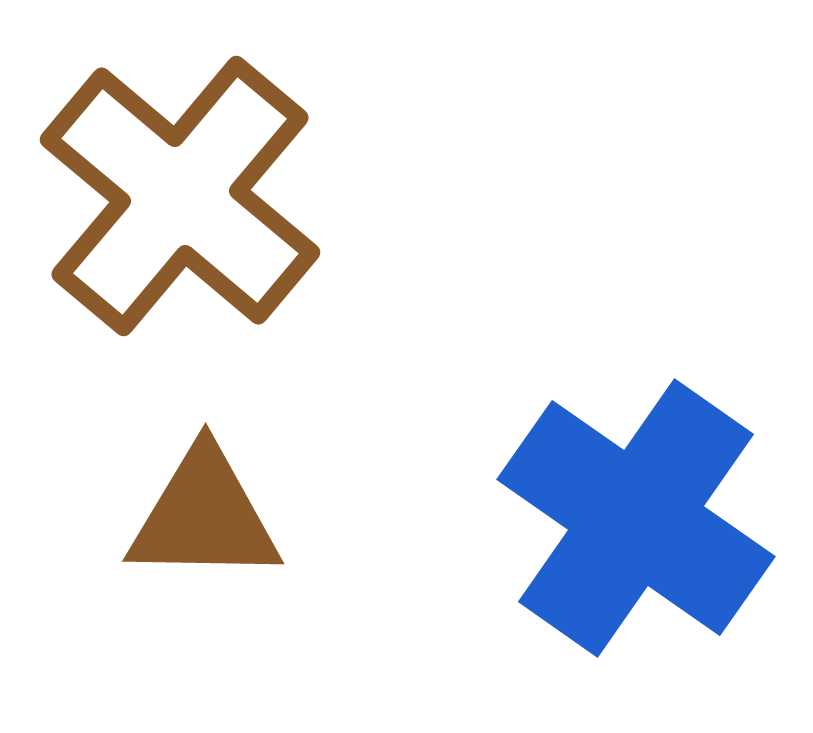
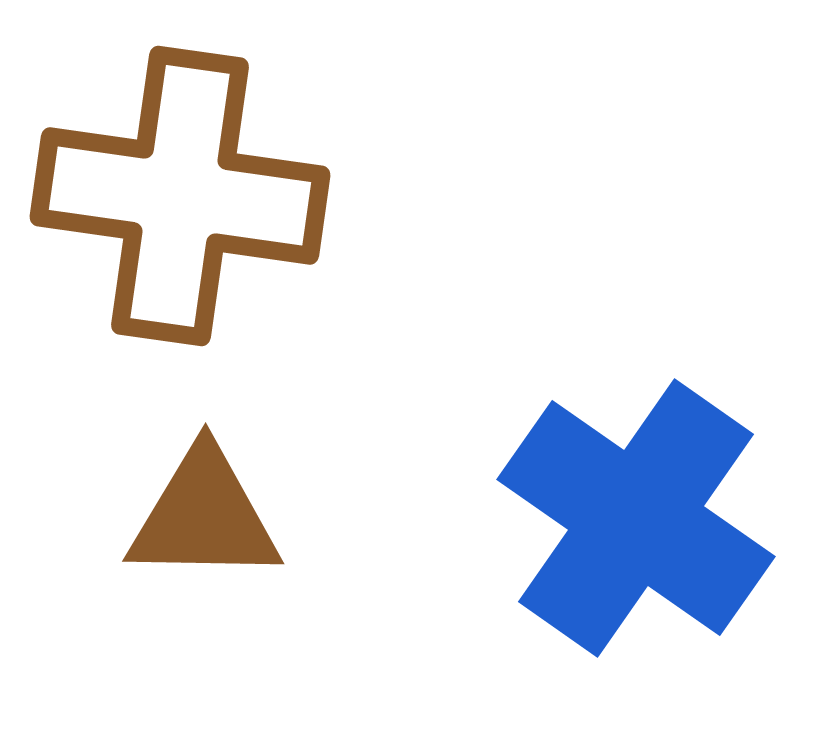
brown cross: rotated 32 degrees counterclockwise
